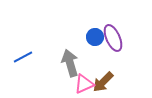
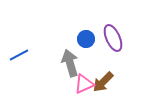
blue circle: moved 9 px left, 2 px down
blue line: moved 4 px left, 2 px up
